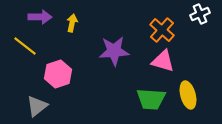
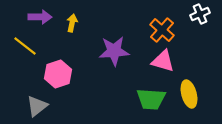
yellow ellipse: moved 1 px right, 1 px up
